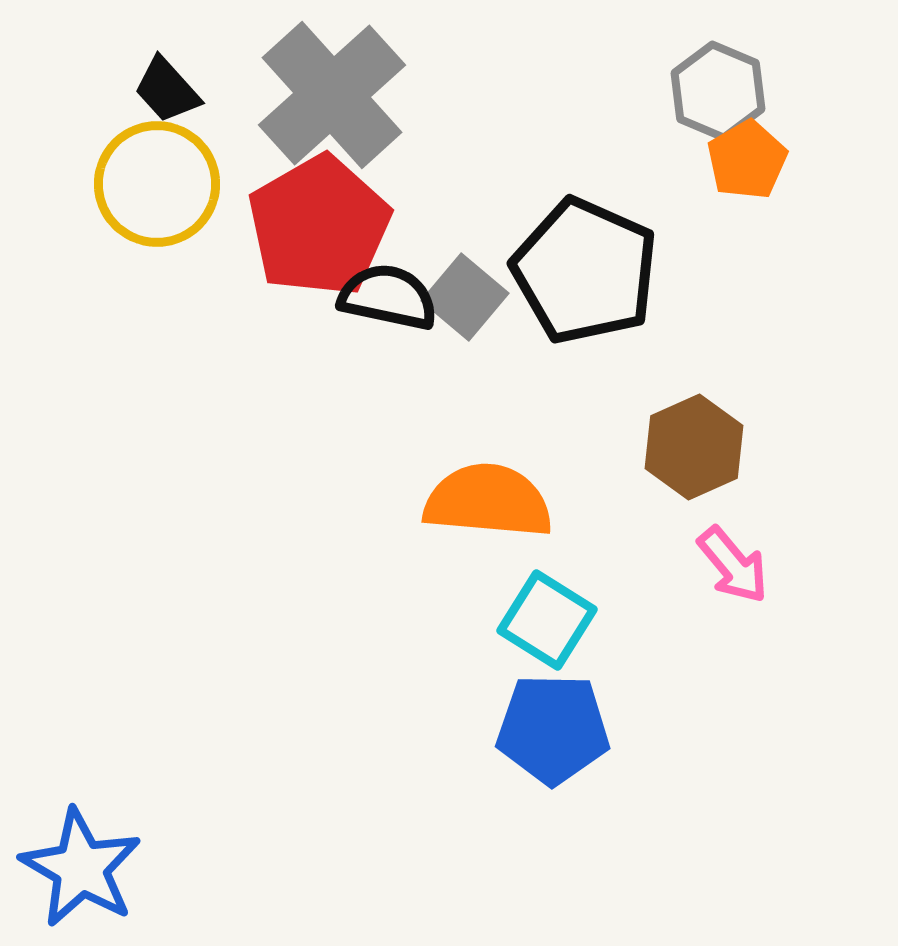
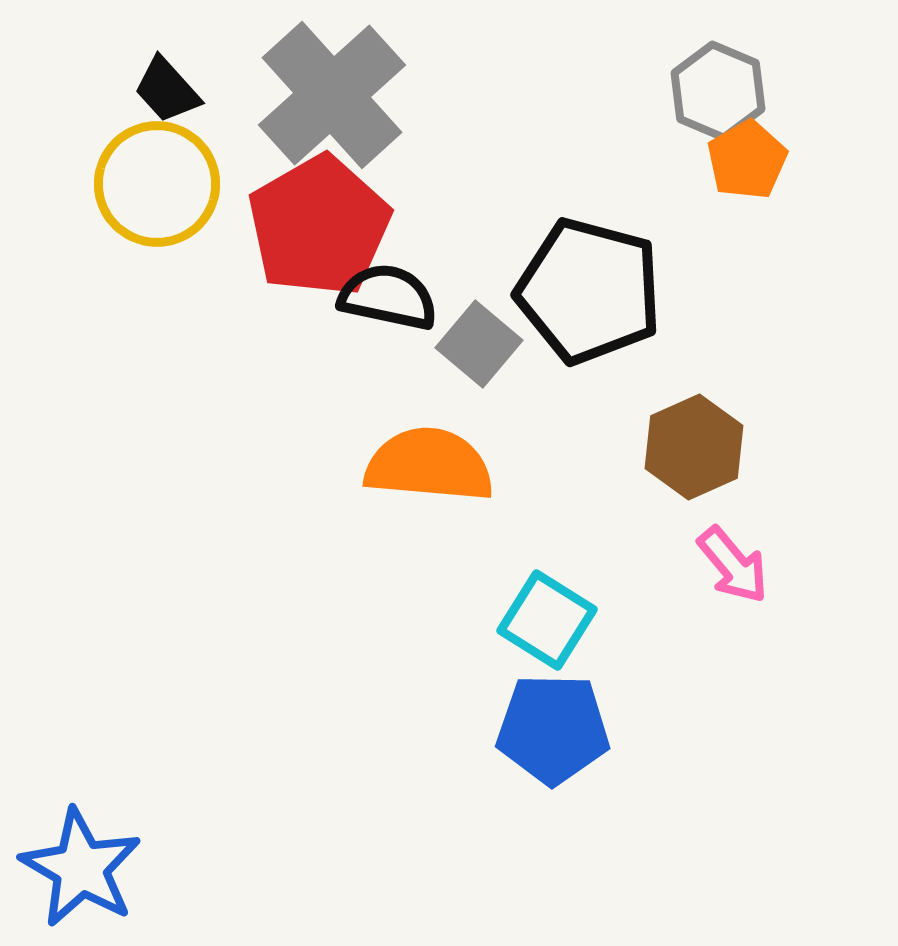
black pentagon: moved 4 px right, 20 px down; rotated 9 degrees counterclockwise
gray square: moved 14 px right, 47 px down
orange semicircle: moved 59 px left, 36 px up
